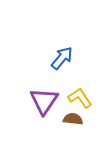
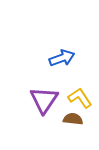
blue arrow: rotated 30 degrees clockwise
purple triangle: moved 1 px up
